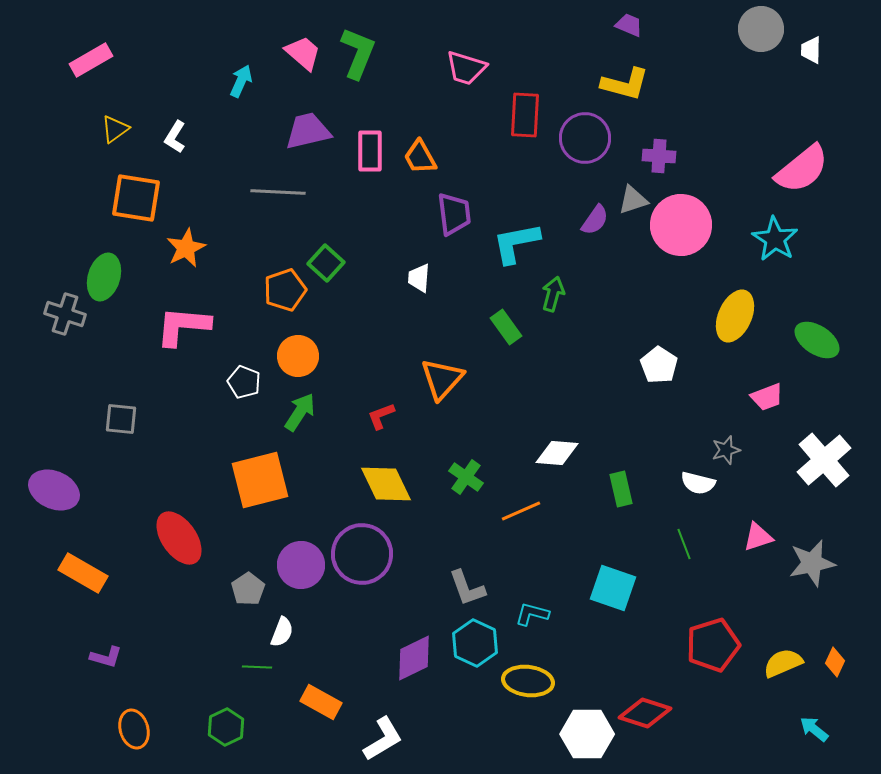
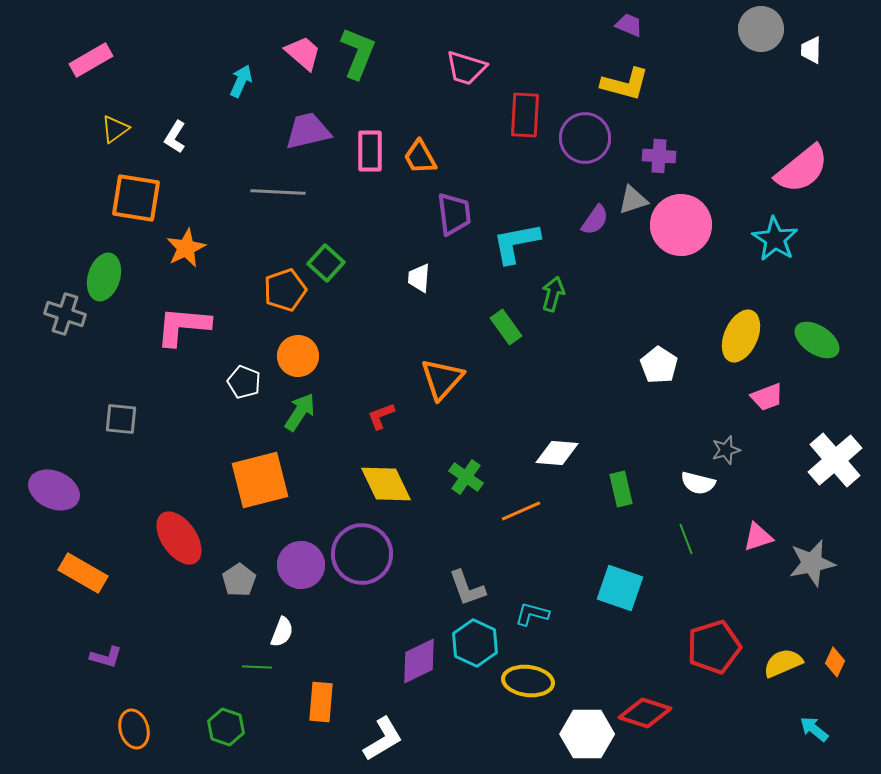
yellow ellipse at (735, 316): moved 6 px right, 20 px down
white cross at (824, 460): moved 11 px right
green line at (684, 544): moved 2 px right, 5 px up
cyan square at (613, 588): moved 7 px right
gray pentagon at (248, 589): moved 9 px left, 9 px up
red pentagon at (713, 645): moved 1 px right, 2 px down
purple diamond at (414, 658): moved 5 px right, 3 px down
orange rectangle at (321, 702): rotated 66 degrees clockwise
green hexagon at (226, 727): rotated 15 degrees counterclockwise
